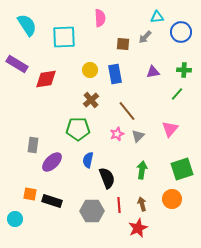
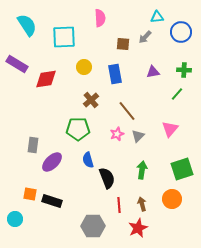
yellow circle: moved 6 px left, 3 px up
blue semicircle: rotated 28 degrees counterclockwise
gray hexagon: moved 1 px right, 15 px down
